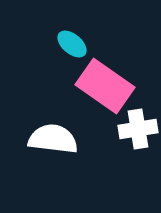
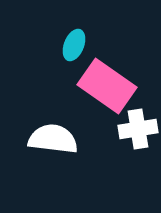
cyan ellipse: moved 2 px right, 1 px down; rotated 72 degrees clockwise
pink rectangle: moved 2 px right
